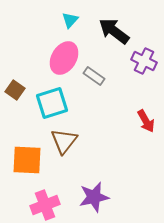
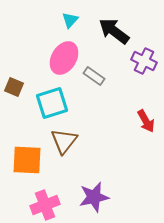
brown square: moved 1 px left, 3 px up; rotated 12 degrees counterclockwise
